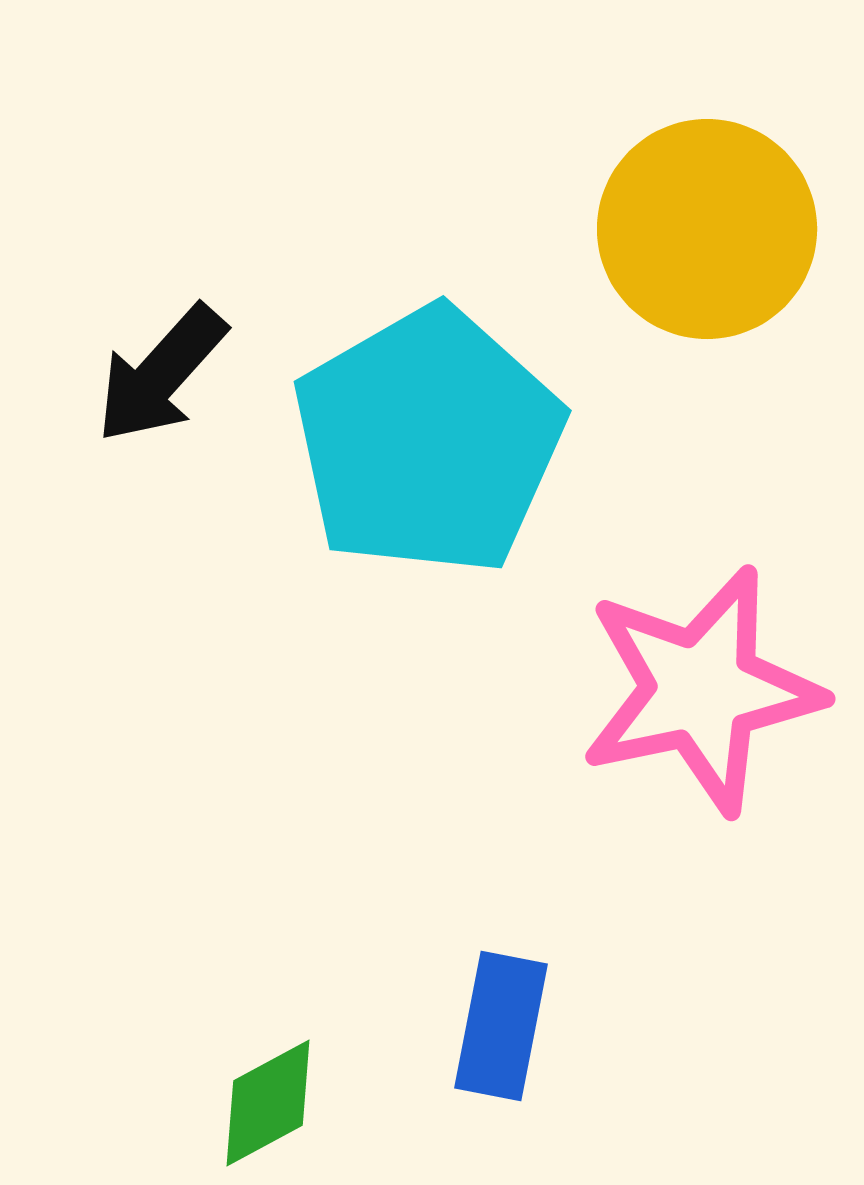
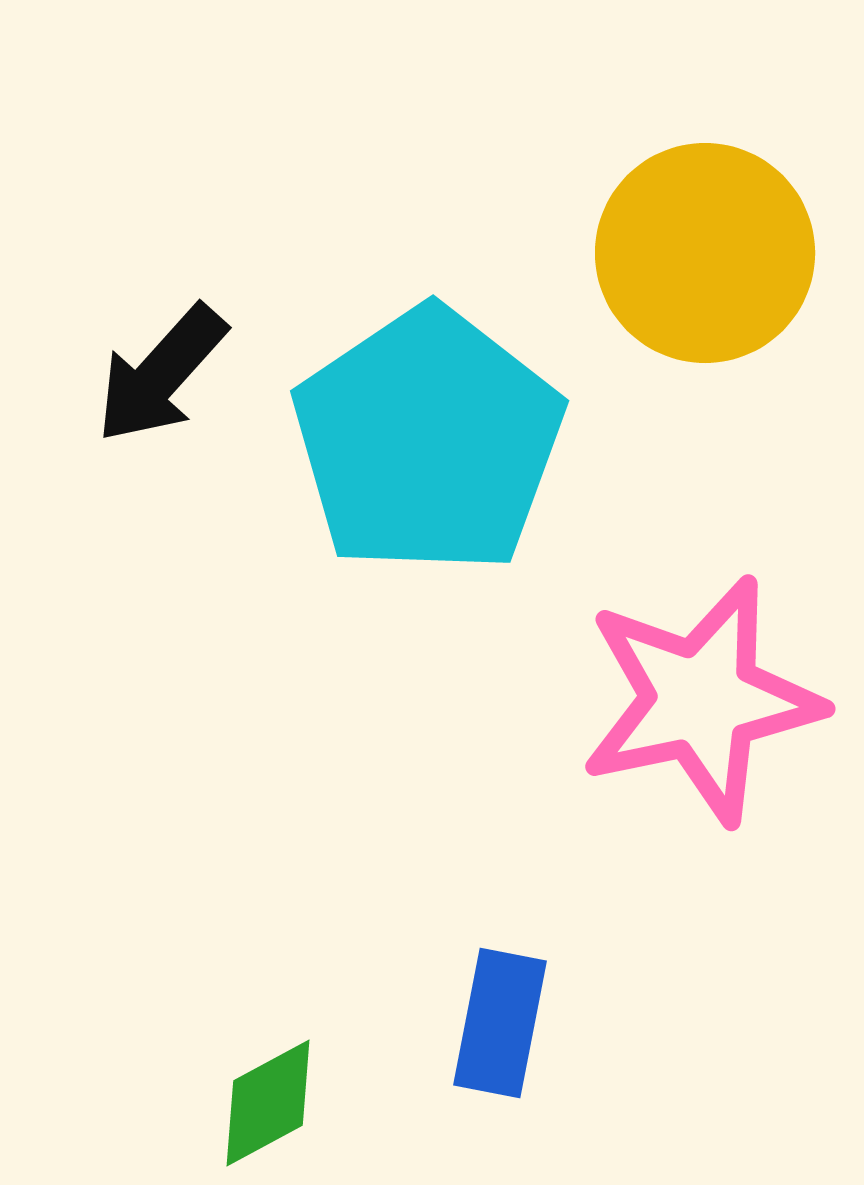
yellow circle: moved 2 px left, 24 px down
cyan pentagon: rotated 4 degrees counterclockwise
pink star: moved 10 px down
blue rectangle: moved 1 px left, 3 px up
